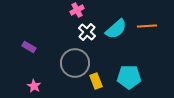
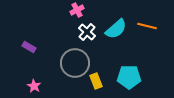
orange line: rotated 18 degrees clockwise
